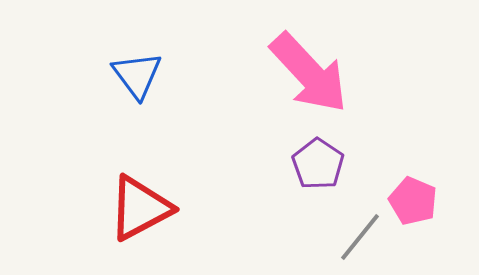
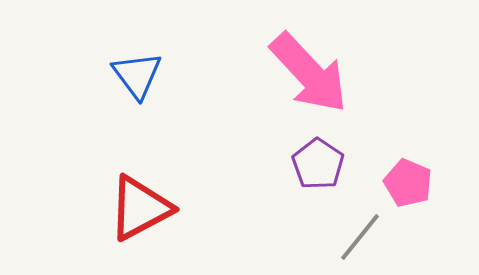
pink pentagon: moved 5 px left, 18 px up
